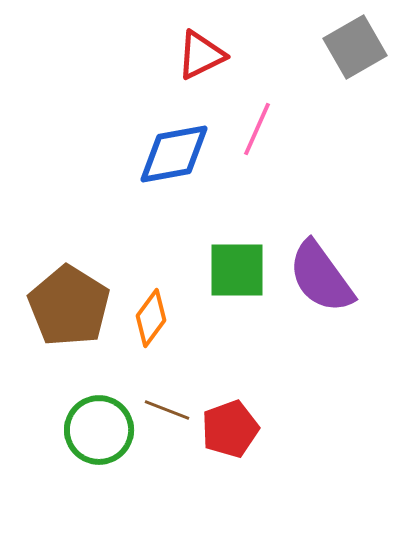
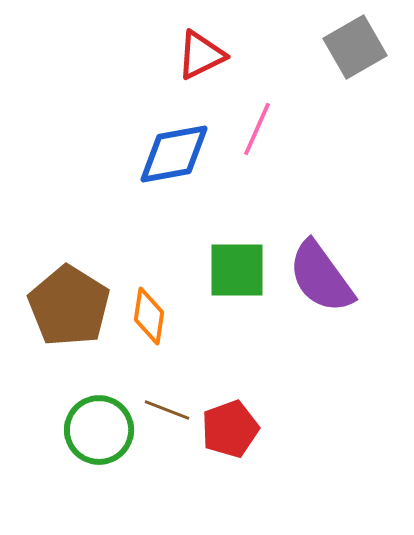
orange diamond: moved 2 px left, 2 px up; rotated 28 degrees counterclockwise
